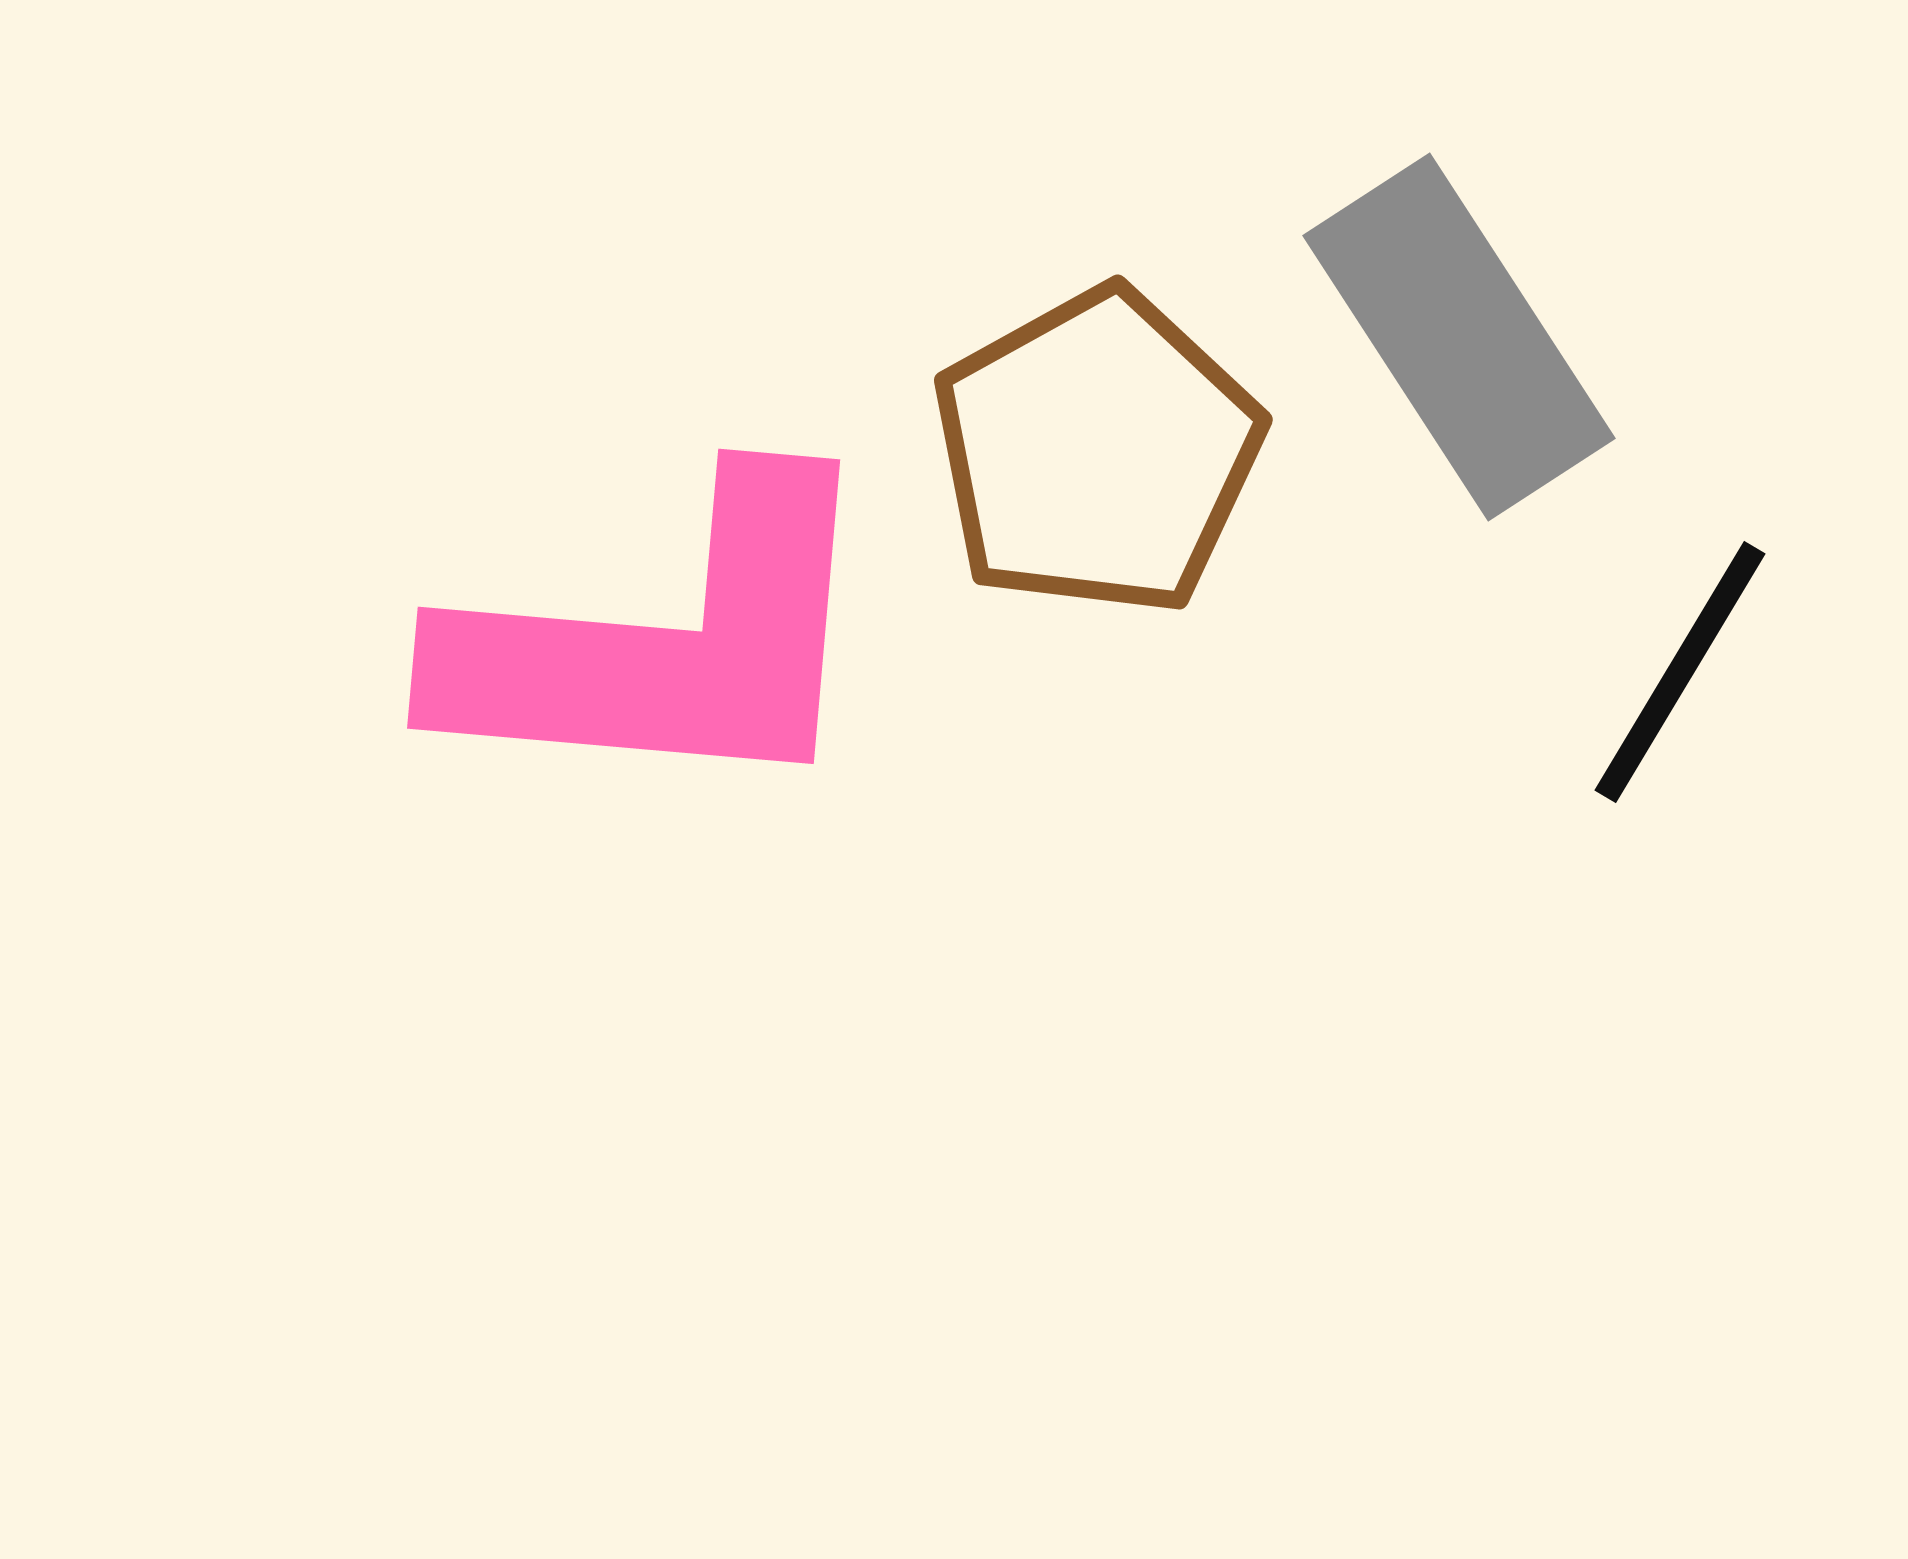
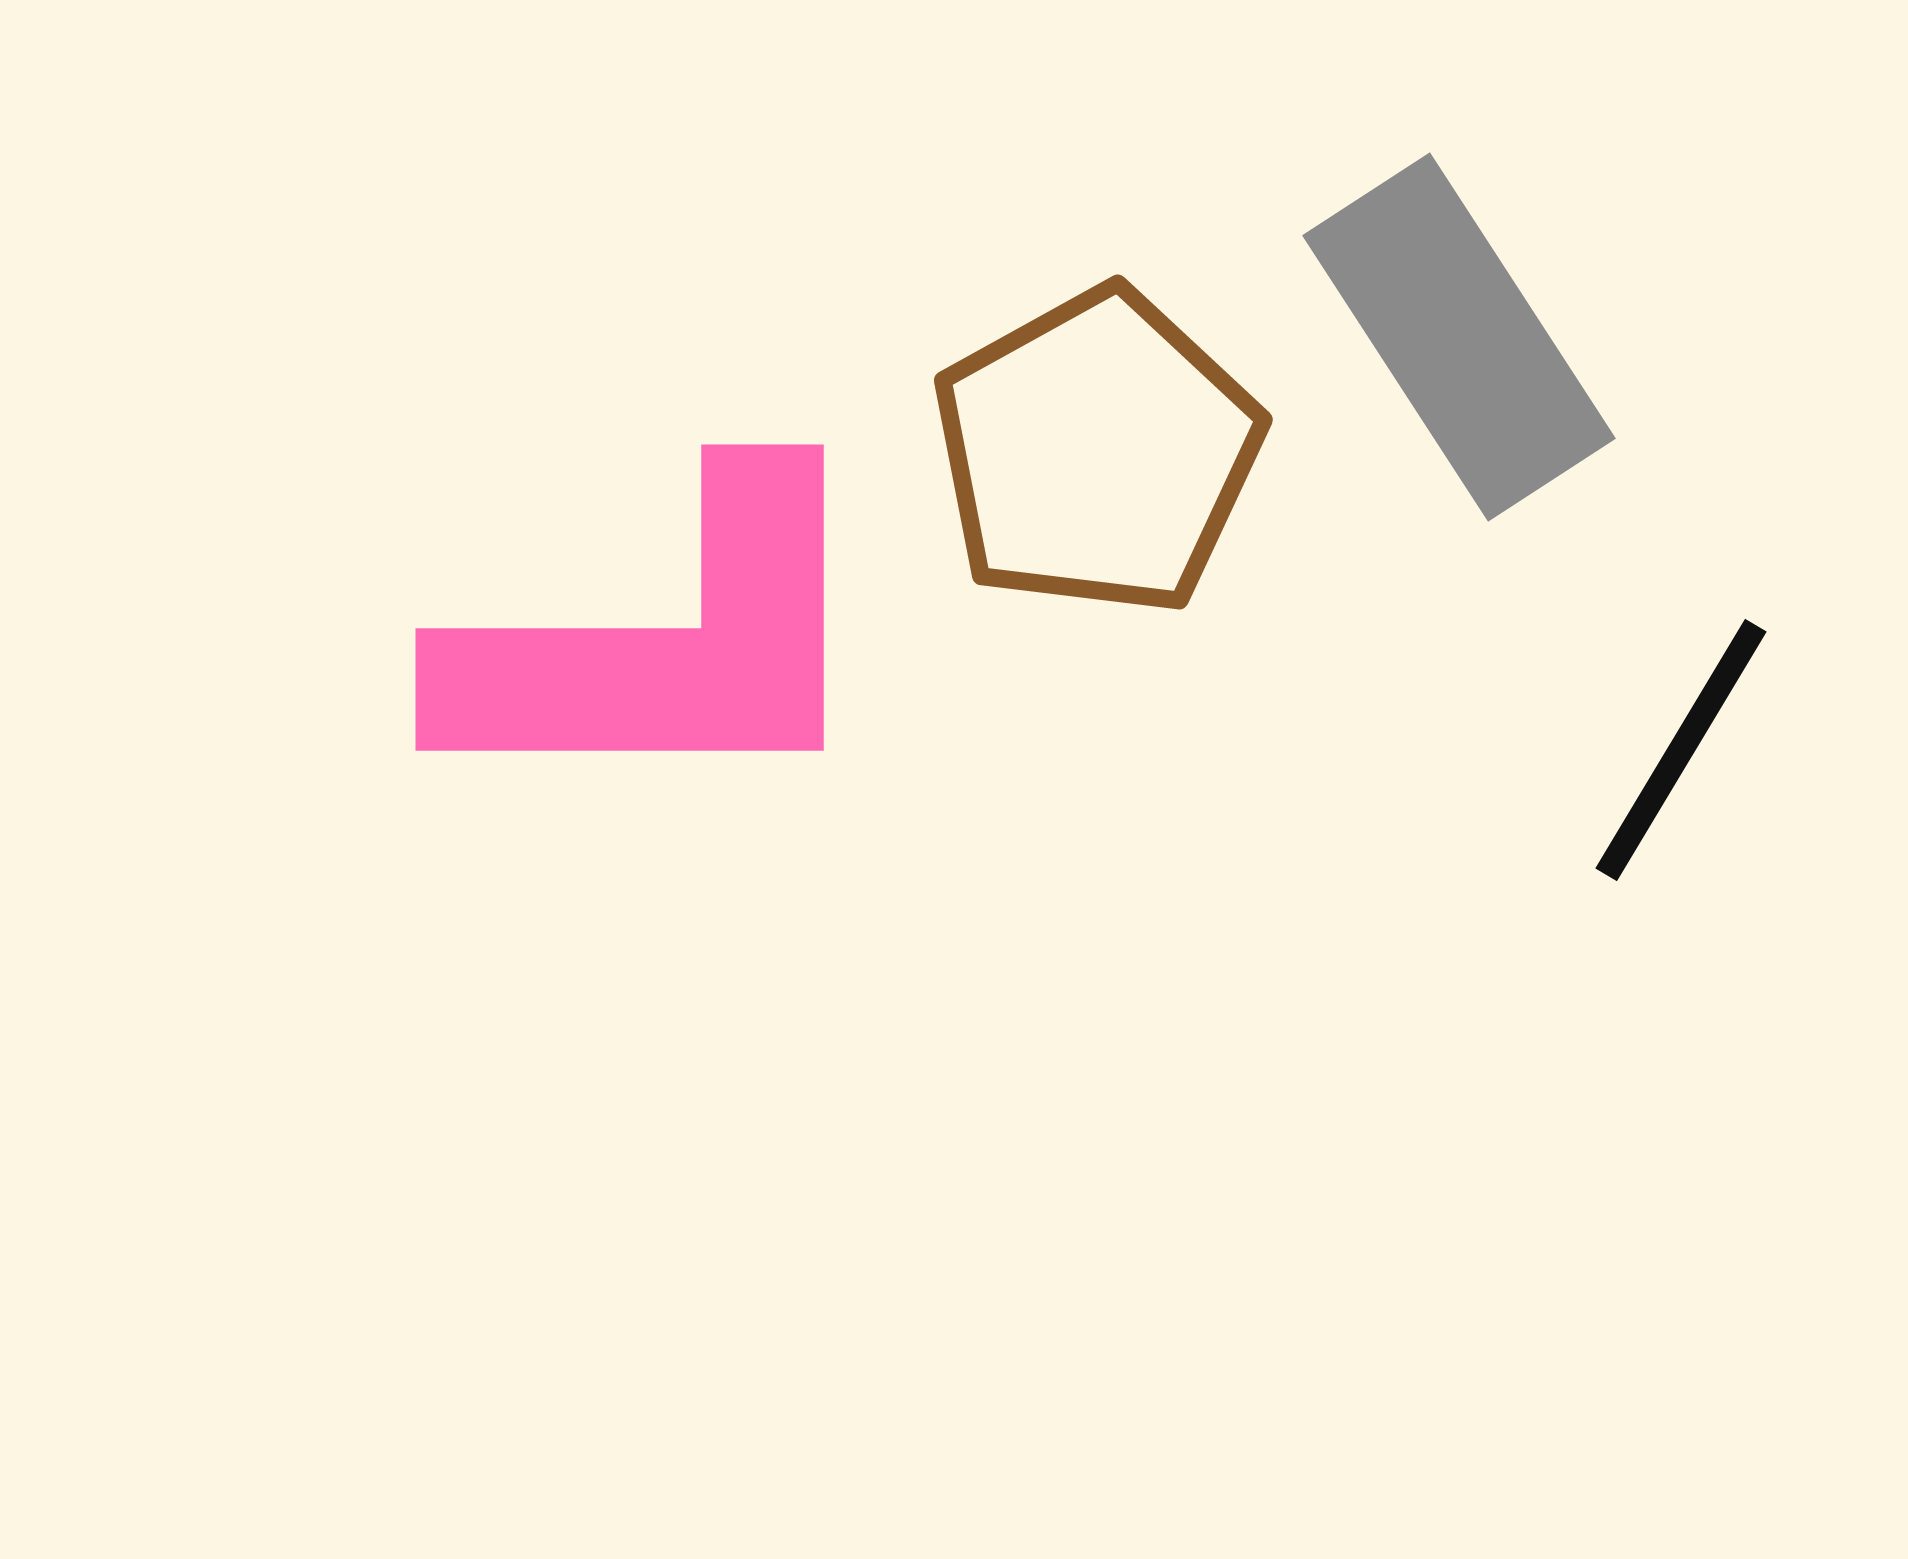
pink L-shape: rotated 5 degrees counterclockwise
black line: moved 1 px right, 78 px down
